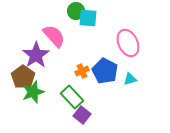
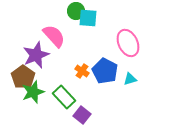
purple star: rotated 12 degrees clockwise
orange cross: rotated 32 degrees counterclockwise
green rectangle: moved 8 px left
